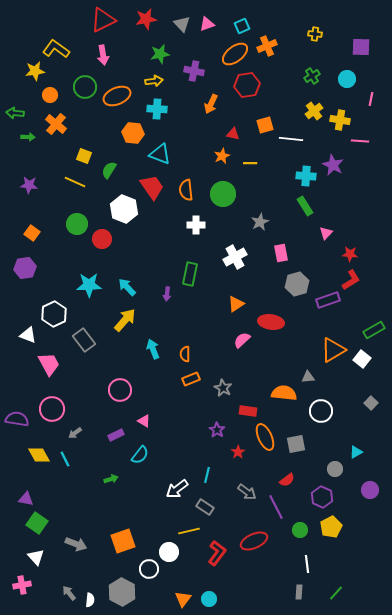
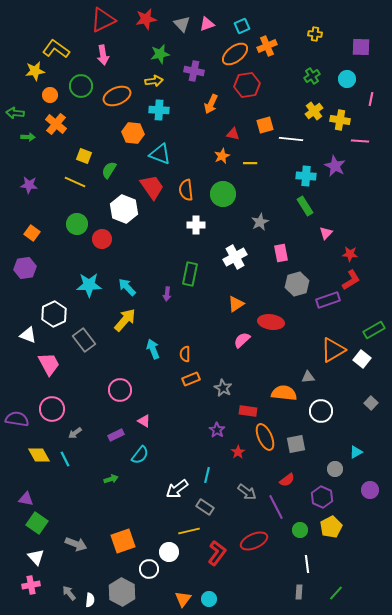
green circle at (85, 87): moved 4 px left, 1 px up
cyan cross at (157, 109): moved 2 px right, 1 px down
purple star at (333, 165): moved 2 px right, 1 px down
pink cross at (22, 585): moved 9 px right
